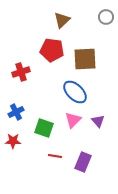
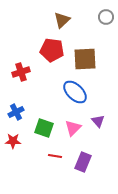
pink triangle: moved 8 px down
